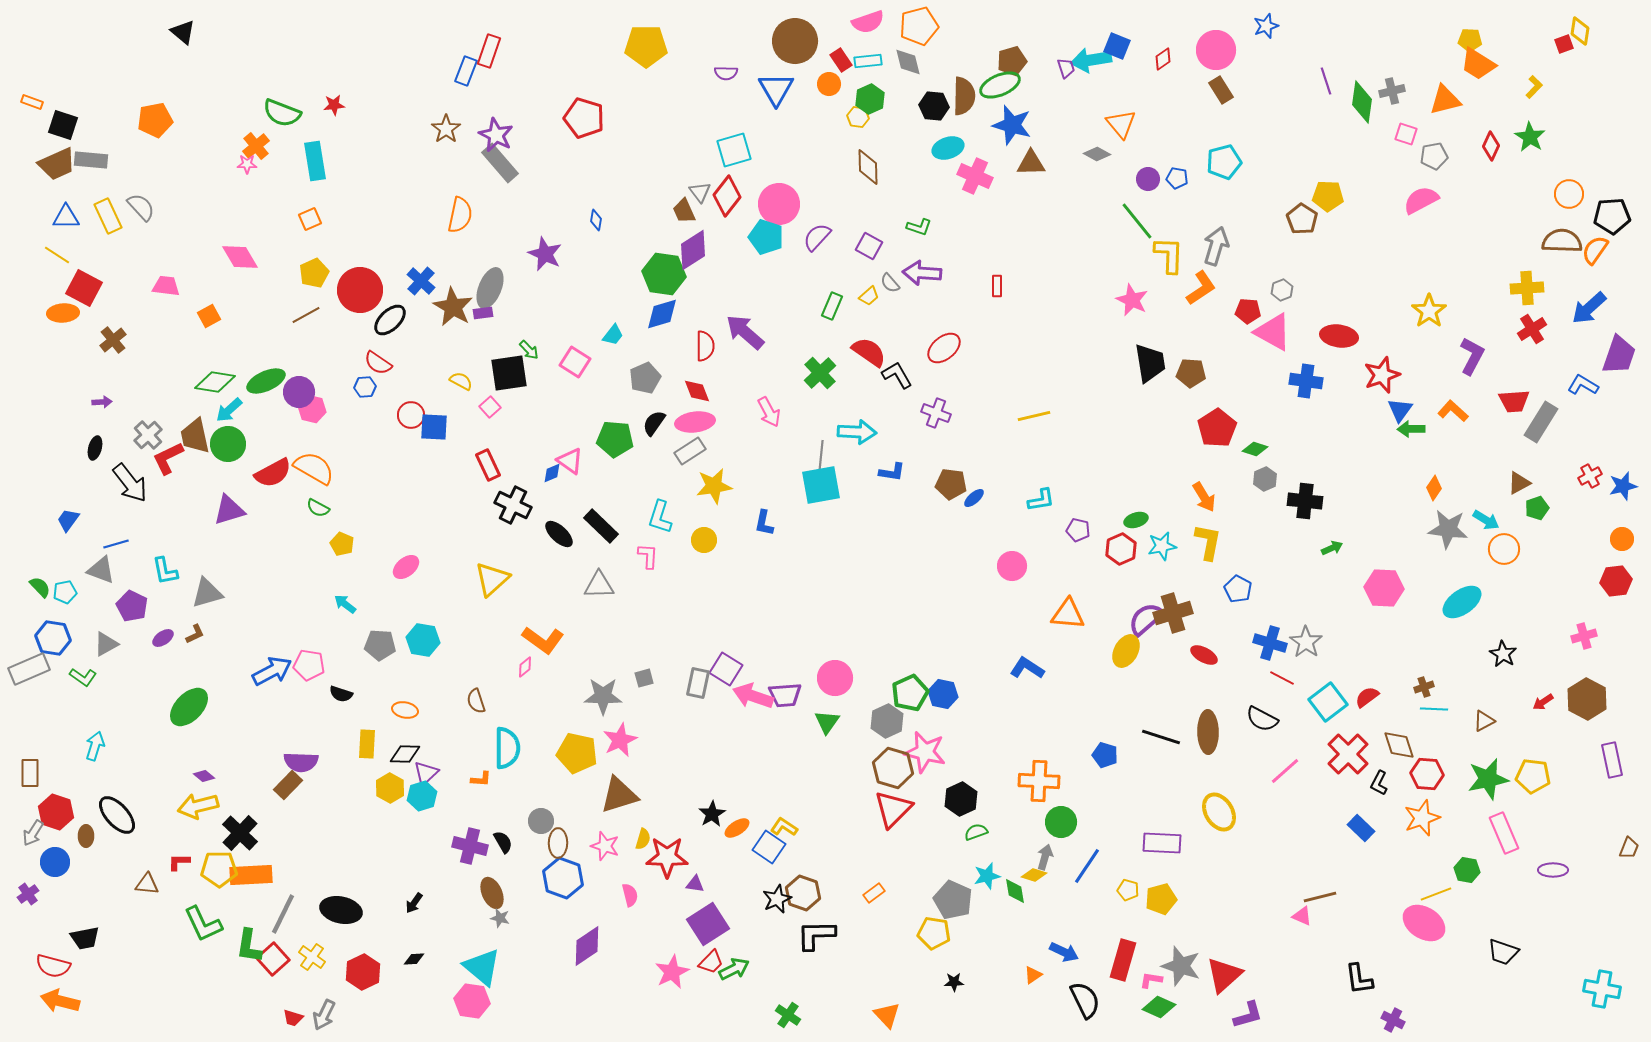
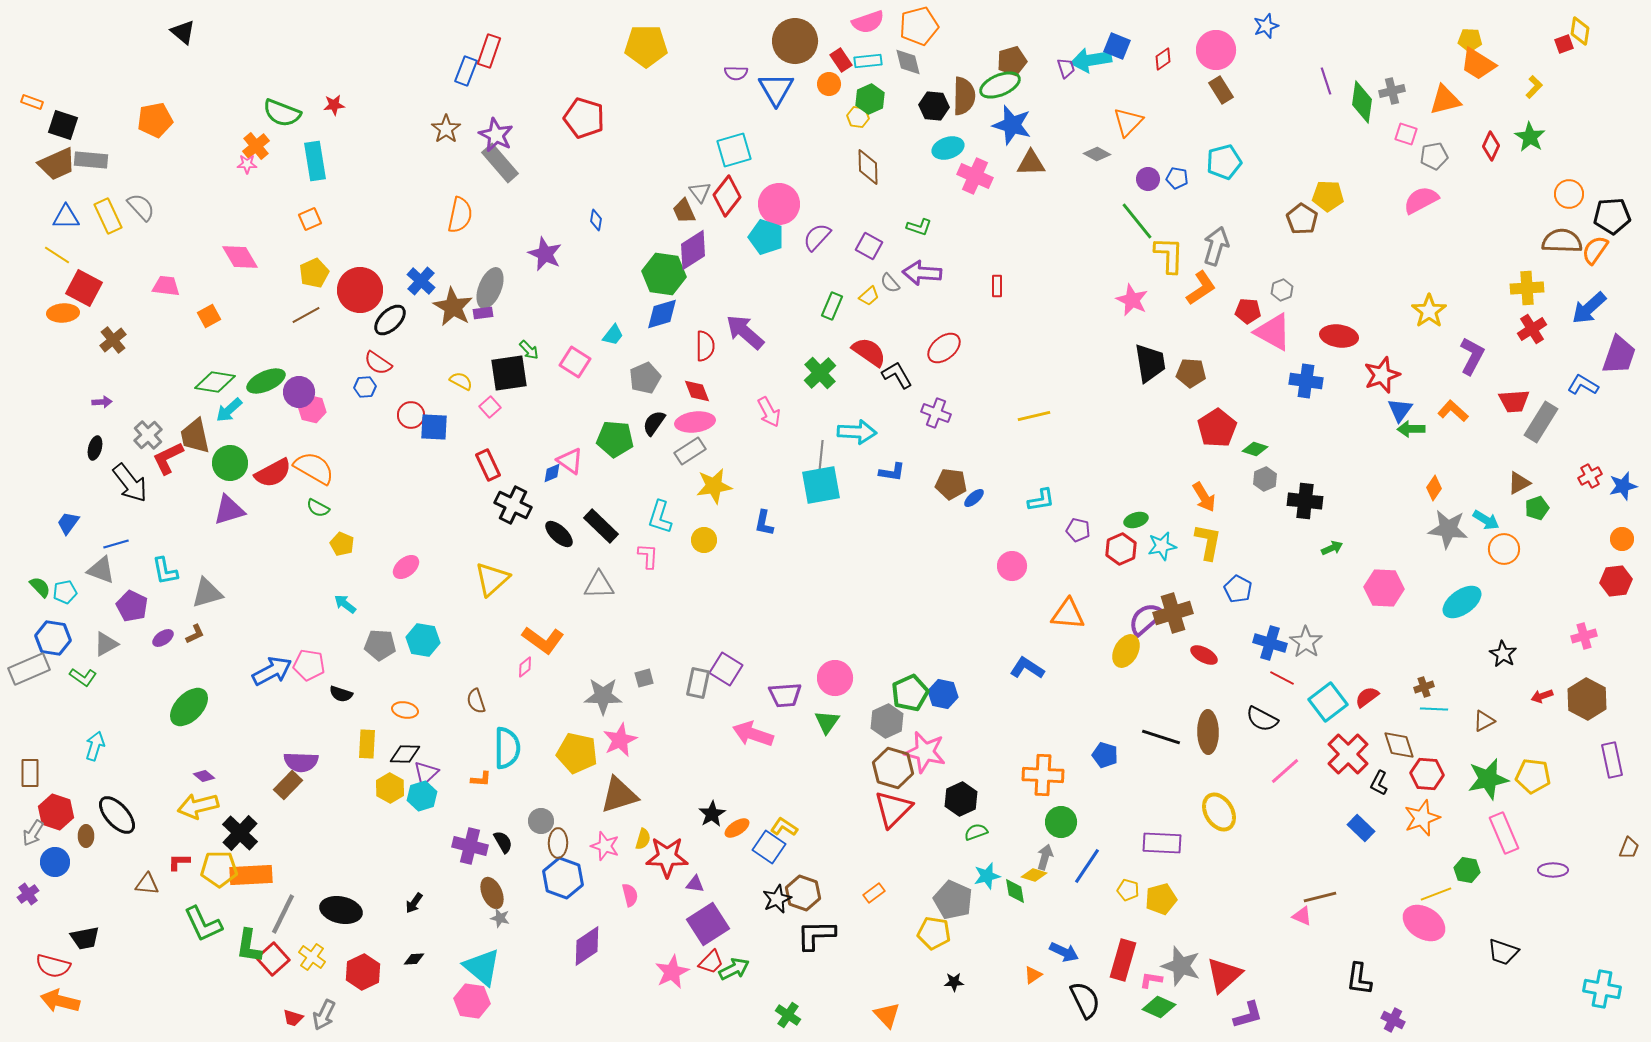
purple semicircle at (726, 73): moved 10 px right
orange triangle at (1121, 124): moved 7 px right, 2 px up; rotated 24 degrees clockwise
green circle at (228, 444): moved 2 px right, 19 px down
blue trapezoid at (68, 520): moved 3 px down
pink arrow at (753, 696): moved 38 px down
red arrow at (1543, 702): moved 1 px left, 6 px up; rotated 15 degrees clockwise
orange cross at (1039, 781): moved 4 px right, 6 px up
black L-shape at (1359, 979): rotated 16 degrees clockwise
